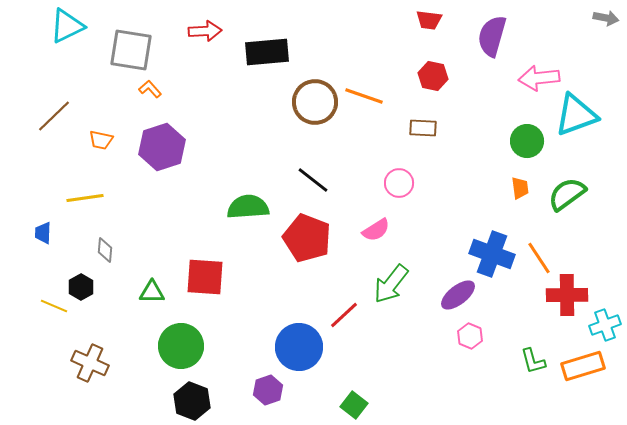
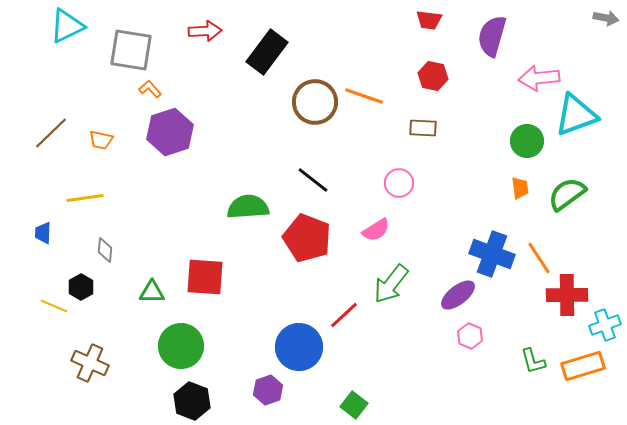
black rectangle at (267, 52): rotated 48 degrees counterclockwise
brown line at (54, 116): moved 3 px left, 17 px down
purple hexagon at (162, 147): moved 8 px right, 15 px up
